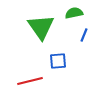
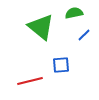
green triangle: rotated 16 degrees counterclockwise
blue line: rotated 24 degrees clockwise
blue square: moved 3 px right, 4 px down
